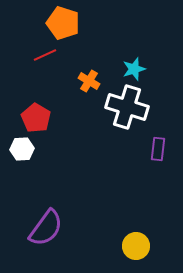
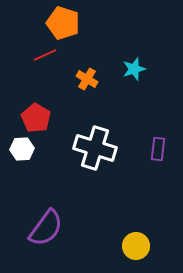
orange cross: moved 2 px left, 2 px up
white cross: moved 32 px left, 41 px down
